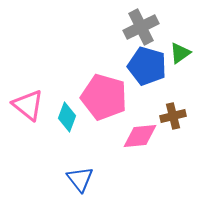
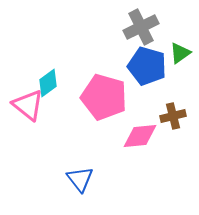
cyan diamond: moved 19 px left, 34 px up; rotated 32 degrees clockwise
